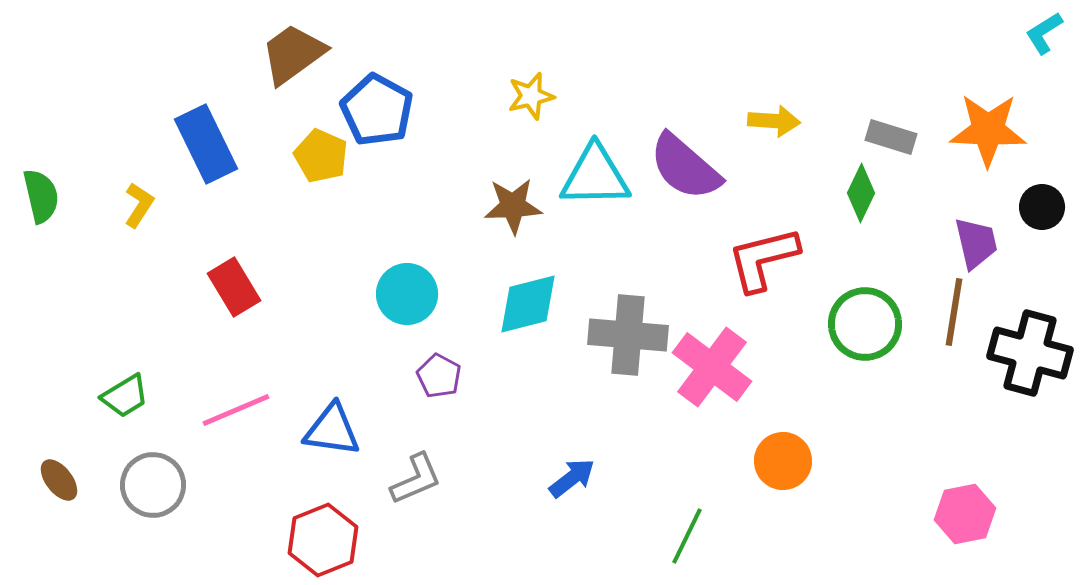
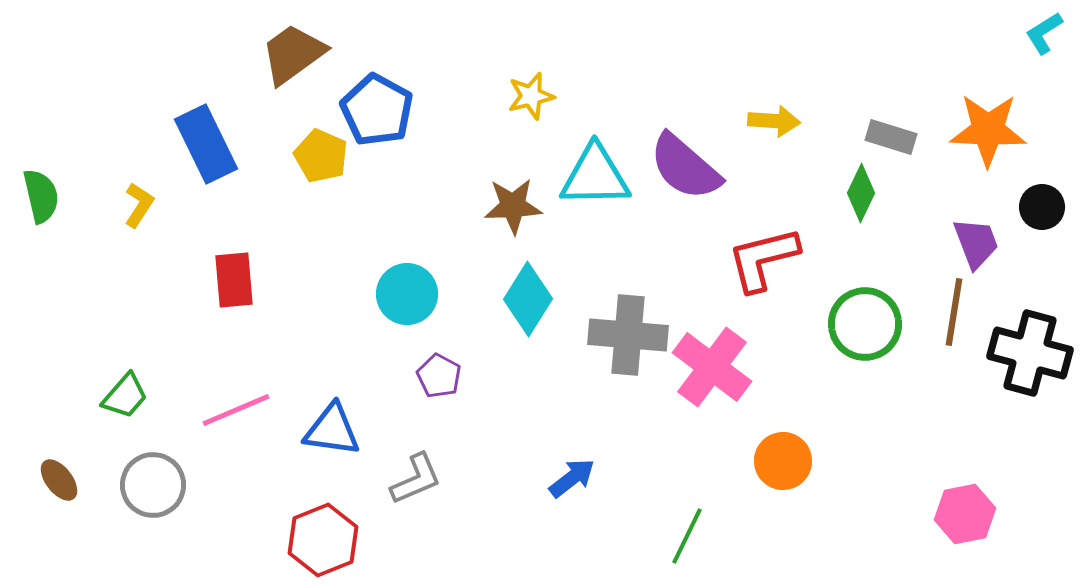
purple trapezoid: rotated 8 degrees counterclockwise
red rectangle: moved 7 px up; rotated 26 degrees clockwise
cyan diamond: moved 5 px up; rotated 44 degrees counterclockwise
green trapezoid: rotated 18 degrees counterclockwise
